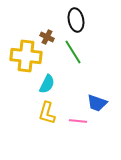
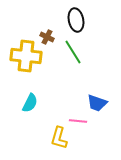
cyan semicircle: moved 17 px left, 19 px down
yellow L-shape: moved 12 px right, 25 px down
